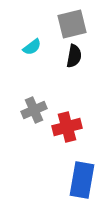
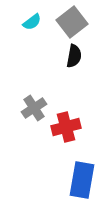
gray square: moved 2 px up; rotated 24 degrees counterclockwise
cyan semicircle: moved 25 px up
gray cross: moved 2 px up; rotated 10 degrees counterclockwise
red cross: moved 1 px left
